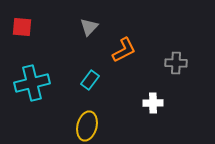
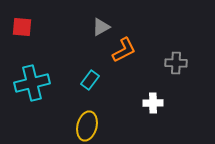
gray triangle: moved 12 px right; rotated 18 degrees clockwise
